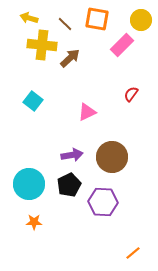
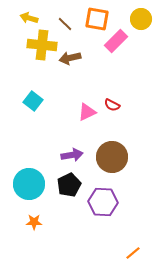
yellow circle: moved 1 px up
pink rectangle: moved 6 px left, 4 px up
brown arrow: rotated 150 degrees counterclockwise
red semicircle: moved 19 px left, 11 px down; rotated 98 degrees counterclockwise
